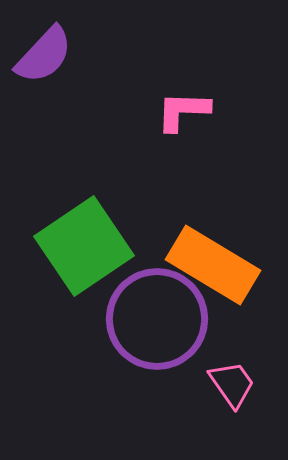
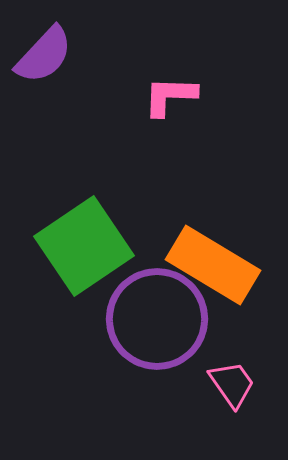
pink L-shape: moved 13 px left, 15 px up
